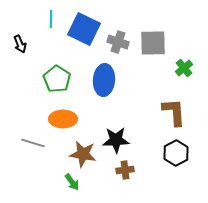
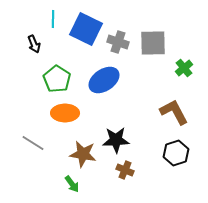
cyan line: moved 2 px right
blue square: moved 2 px right
black arrow: moved 14 px right
blue ellipse: rotated 52 degrees clockwise
brown L-shape: rotated 24 degrees counterclockwise
orange ellipse: moved 2 px right, 6 px up
gray line: rotated 15 degrees clockwise
black hexagon: rotated 10 degrees clockwise
brown cross: rotated 30 degrees clockwise
green arrow: moved 2 px down
